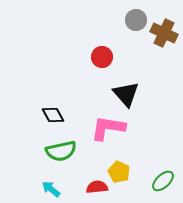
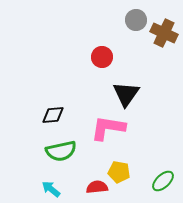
black triangle: rotated 16 degrees clockwise
black diamond: rotated 65 degrees counterclockwise
yellow pentagon: rotated 15 degrees counterclockwise
